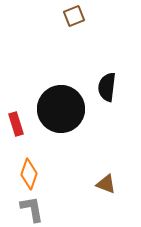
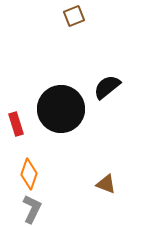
black semicircle: rotated 44 degrees clockwise
gray L-shape: rotated 36 degrees clockwise
